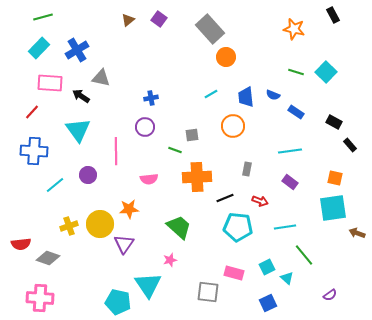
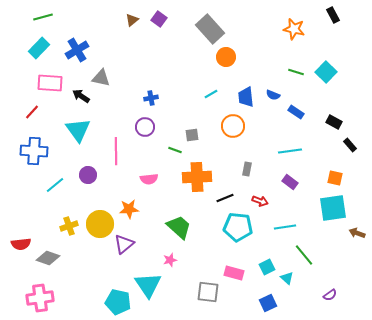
brown triangle at (128, 20): moved 4 px right
purple triangle at (124, 244): rotated 15 degrees clockwise
pink cross at (40, 298): rotated 12 degrees counterclockwise
